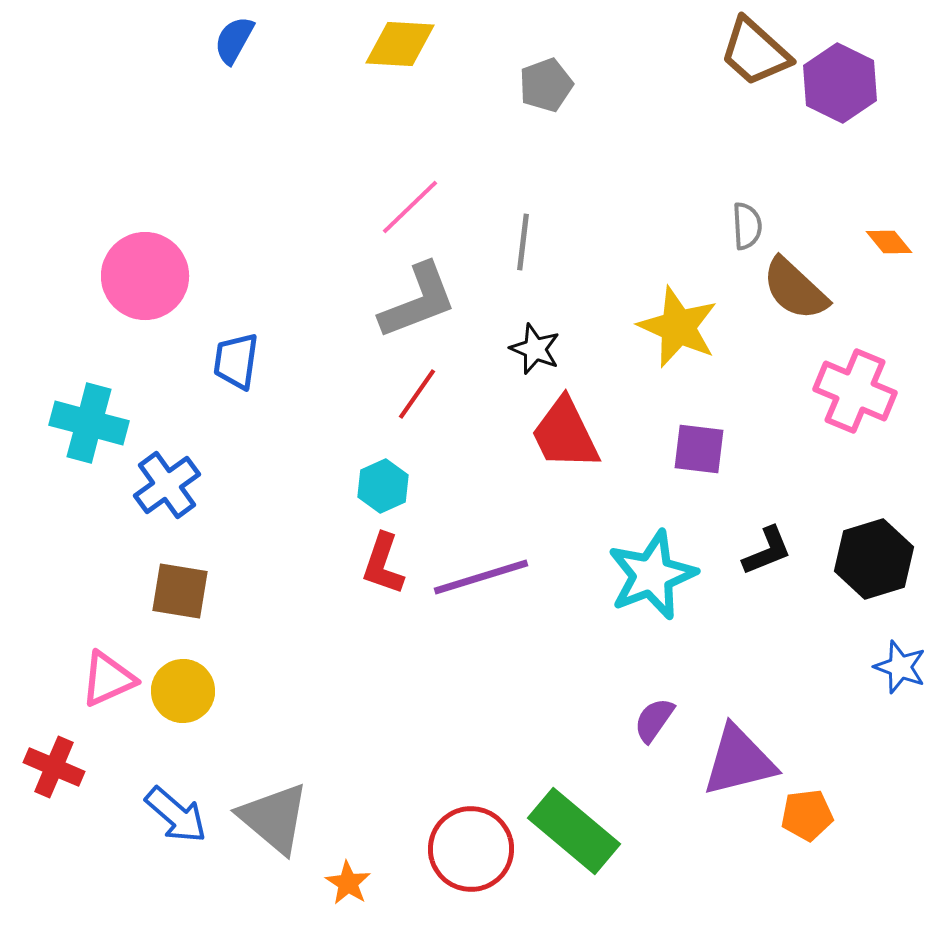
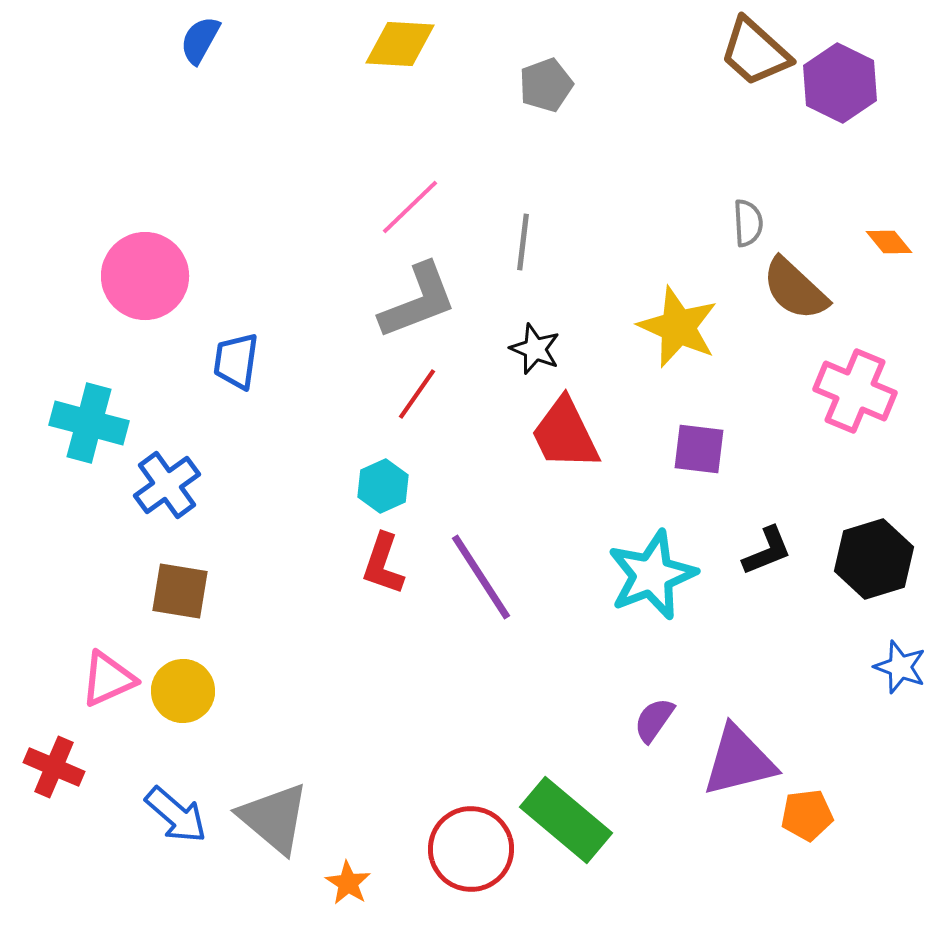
blue semicircle: moved 34 px left
gray semicircle: moved 1 px right, 3 px up
purple line: rotated 74 degrees clockwise
green rectangle: moved 8 px left, 11 px up
